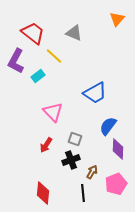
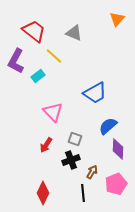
red trapezoid: moved 1 px right, 2 px up
blue semicircle: rotated 12 degrees clockwise
red diamond: rotated 20 degrees clockwise
